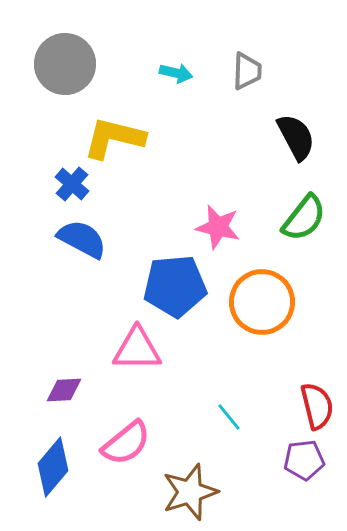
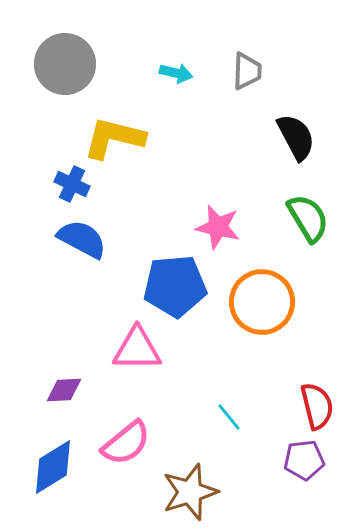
blue cross: rotated 16 degrees counterclockwise
green semicircle: moved 4 px right; rotated 69 degrees counterclockwise
blue diamond: rotated 18 degrees clockwise
